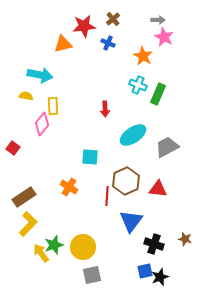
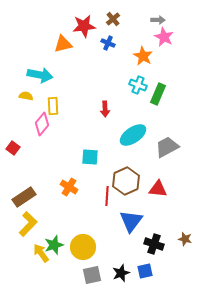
black star: moved 39 px left, 4 px up
